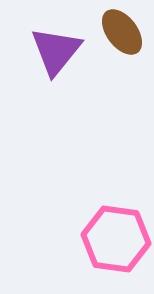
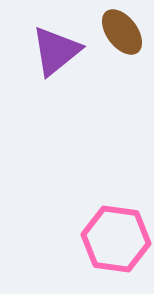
purple triangle: rotated 12 degrees clockwise
